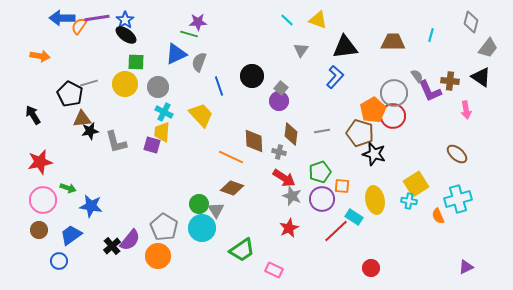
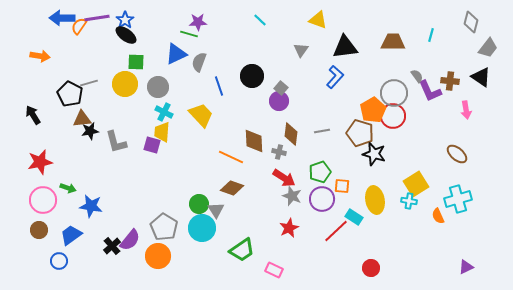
cyan line at (287, 20): moved 27 px left
